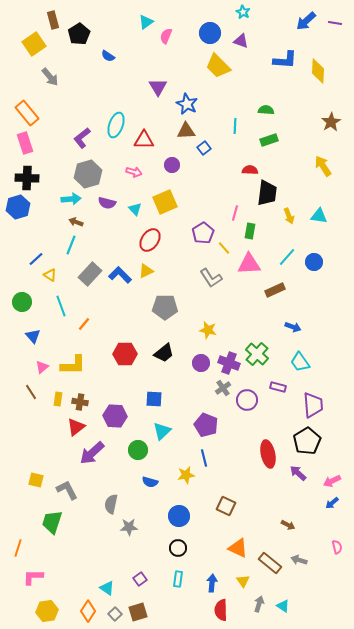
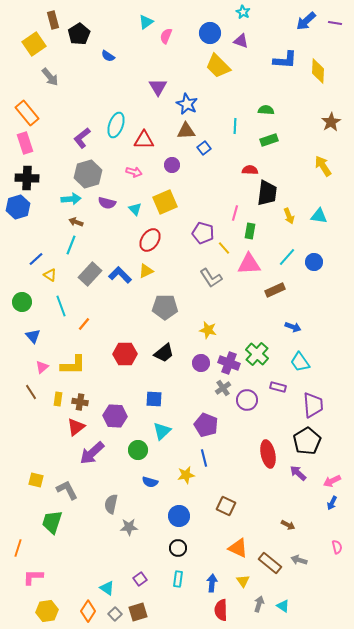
purple pentagon at (203, 233): rotated 25 degrees counterclockwise
blue arrow at (332, 503): rotated 24 degrees counterclockwise
